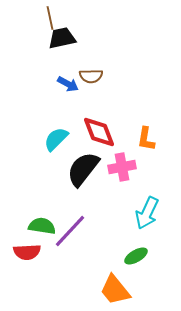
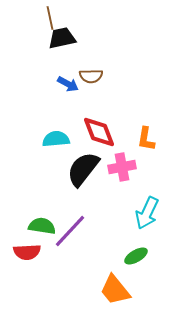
cyan semicircle: rotated 40 degrees clockwise
